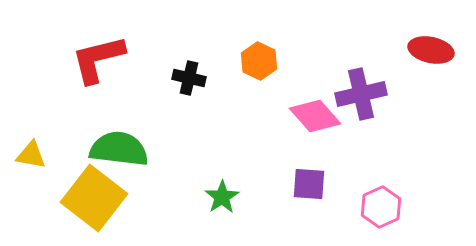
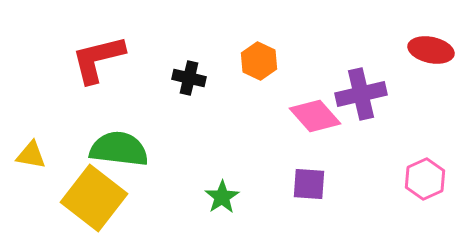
pink hexagon: moved 44 px right, 28 px up
